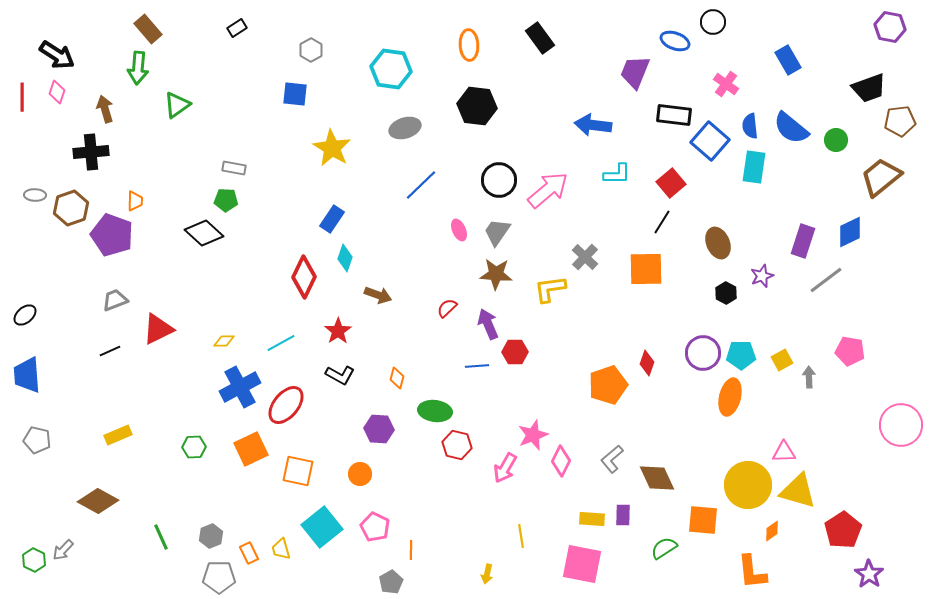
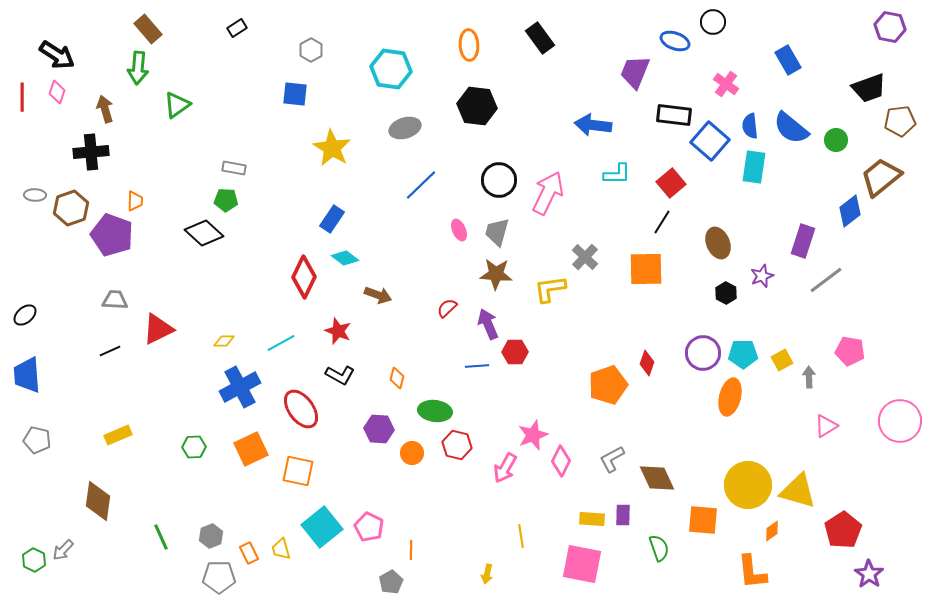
pink arrow at (548, 190): moved 3 px down; rotated 24 degrees counterclockwise
gray trapezoid at (497, 232): rotated 20 degrees counterclockwise
blue diamond at (850, 232): moved 21 px up; rotated 12 degrees counterclockwise
cyan diamond at (345, 258): rotated 72 degrees counterclockwise
gray trapezoid at (115, 300): rotated 24 degrees clockwise
red star at (338, 331): rotated 16 degrees counterclockwise
cyan pentagon at (741, 355): moved 2 px right, 1 px up
red ellipse at (286, 405): moved 15 px right, 4 px down; rotated 75 degrees counterclockwise
pink circle at (901, 425): moved 1 px left, 4 px up
pink triangle at (784, 452): moved 42 px right, 26 px up; rotated 30 degrees counterclockwise
gray L-shape at (612, 459): rotated 12 degrees clockwise
orange circle at (360, 474): moved 52 px right, 21 px up
brown diamond at (98, 501): rotated 69 degrees clockwise
pink pentagon at (375, 527): moved 6 px left
green semicircle at (664, 548): moved 5 px left; rotated 104 degrees clockwise
